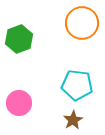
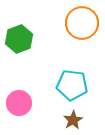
cyan pentagon: moved 5 px left
